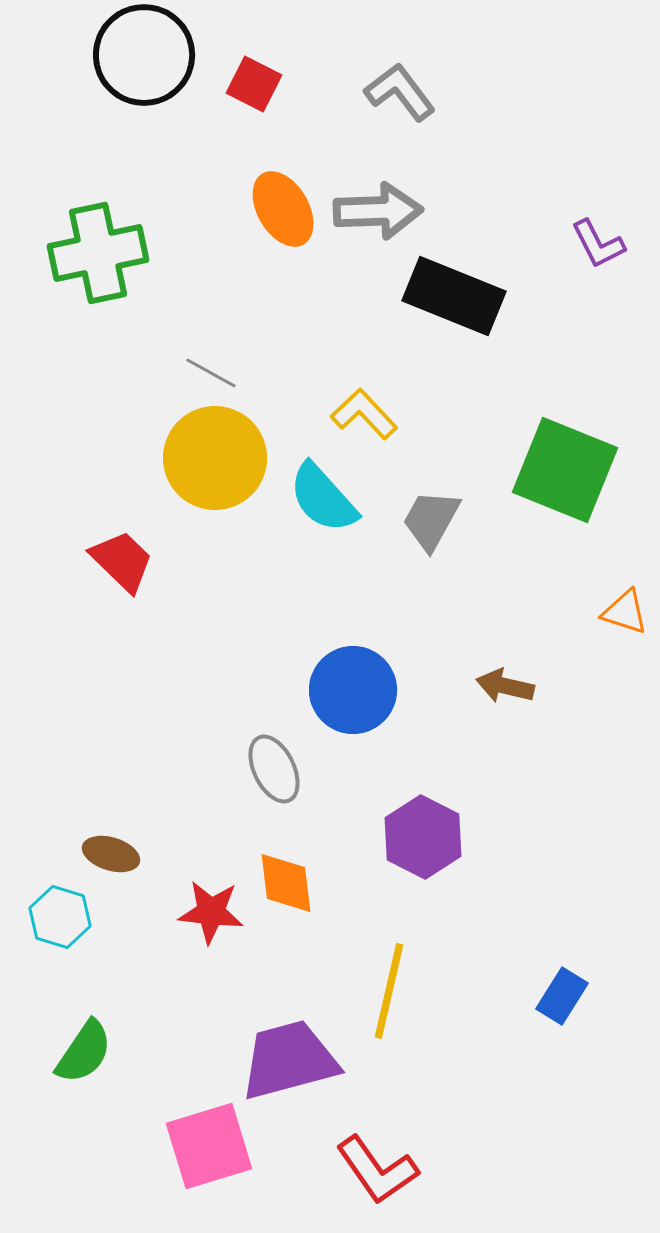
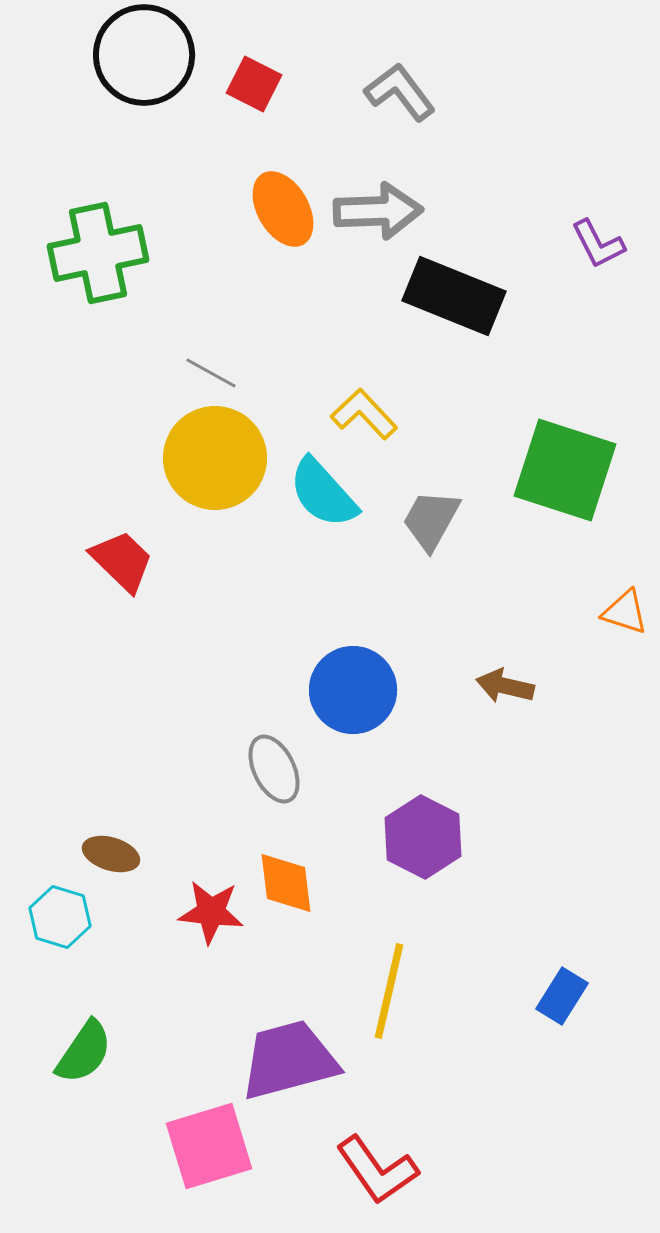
green square: rotated 4 degrees counterclockwise
cyan semicircle: moved 5 px up
